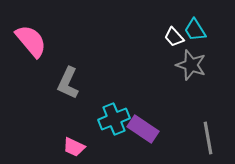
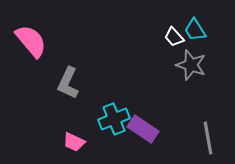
pink trapezoid: moved 5 px up
